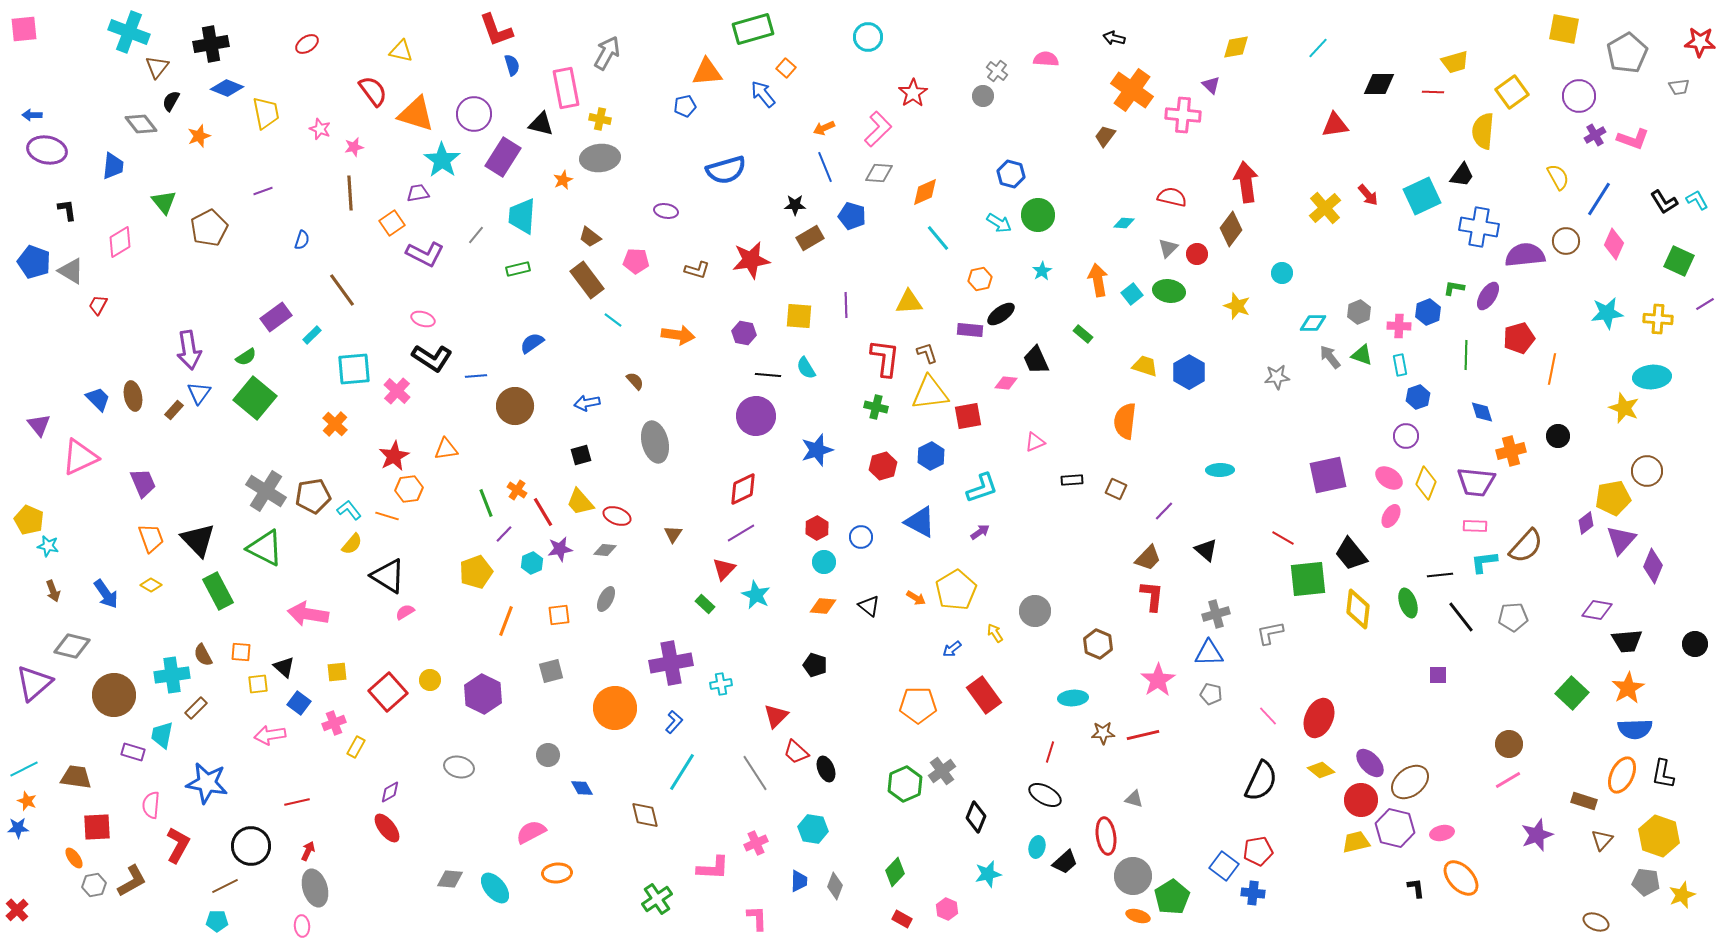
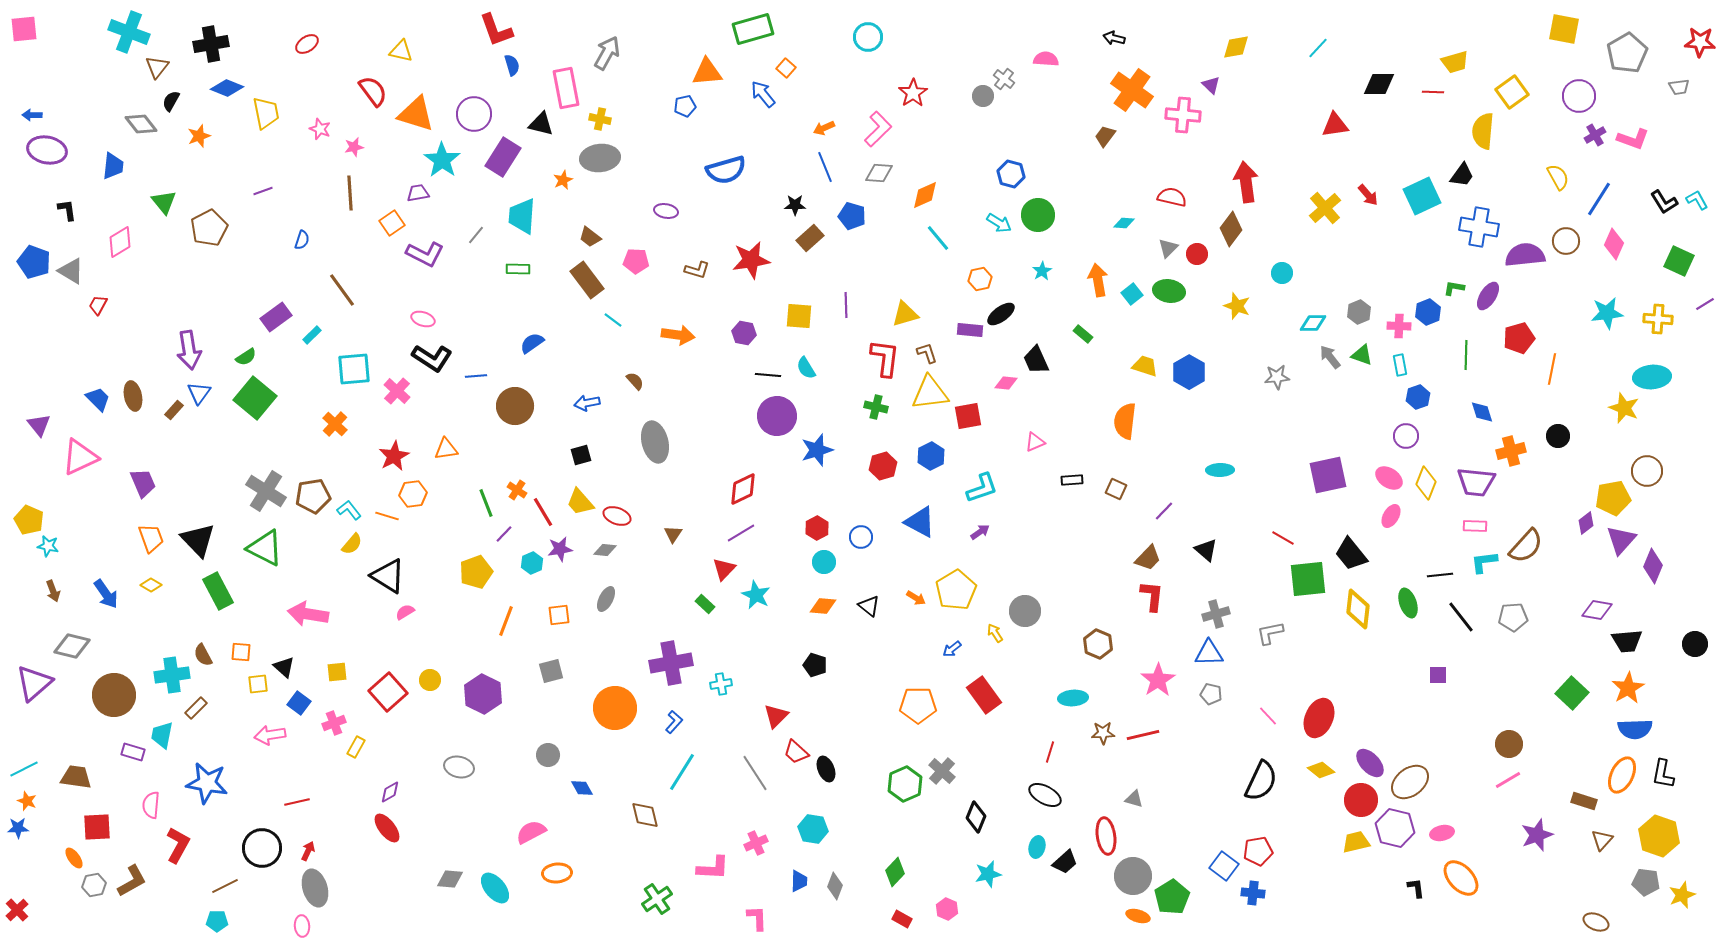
gray cross at (997, 71): moved 7 px right, 8 px down
orange diamond at (925, 192): moved 3 px down
brown rectangle at (810, 238): rotated 12 degrees counterclockwise
green rectangle at (518, 269): rotated 15 degrees clockwise
yellow triangle at (909, 302): moved 4 px left, 12 px down; rotated 12 degrees counterclockwise
purple circle at (756, 416): moved 21 px right
orange hexagon at (409, 489): moved 4 px right, 5 px down
gray circle at (1035, 611): moved 10 px left
gray cross at (942, 771): rotated 12 degrees counterclockwise
black circle at (251, 846): moved 11 px right, 2 px down
